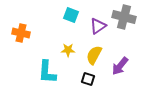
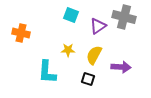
purple arrow: moved 1 px right, 1 px down; rotated 126 degrees counterclockwise
